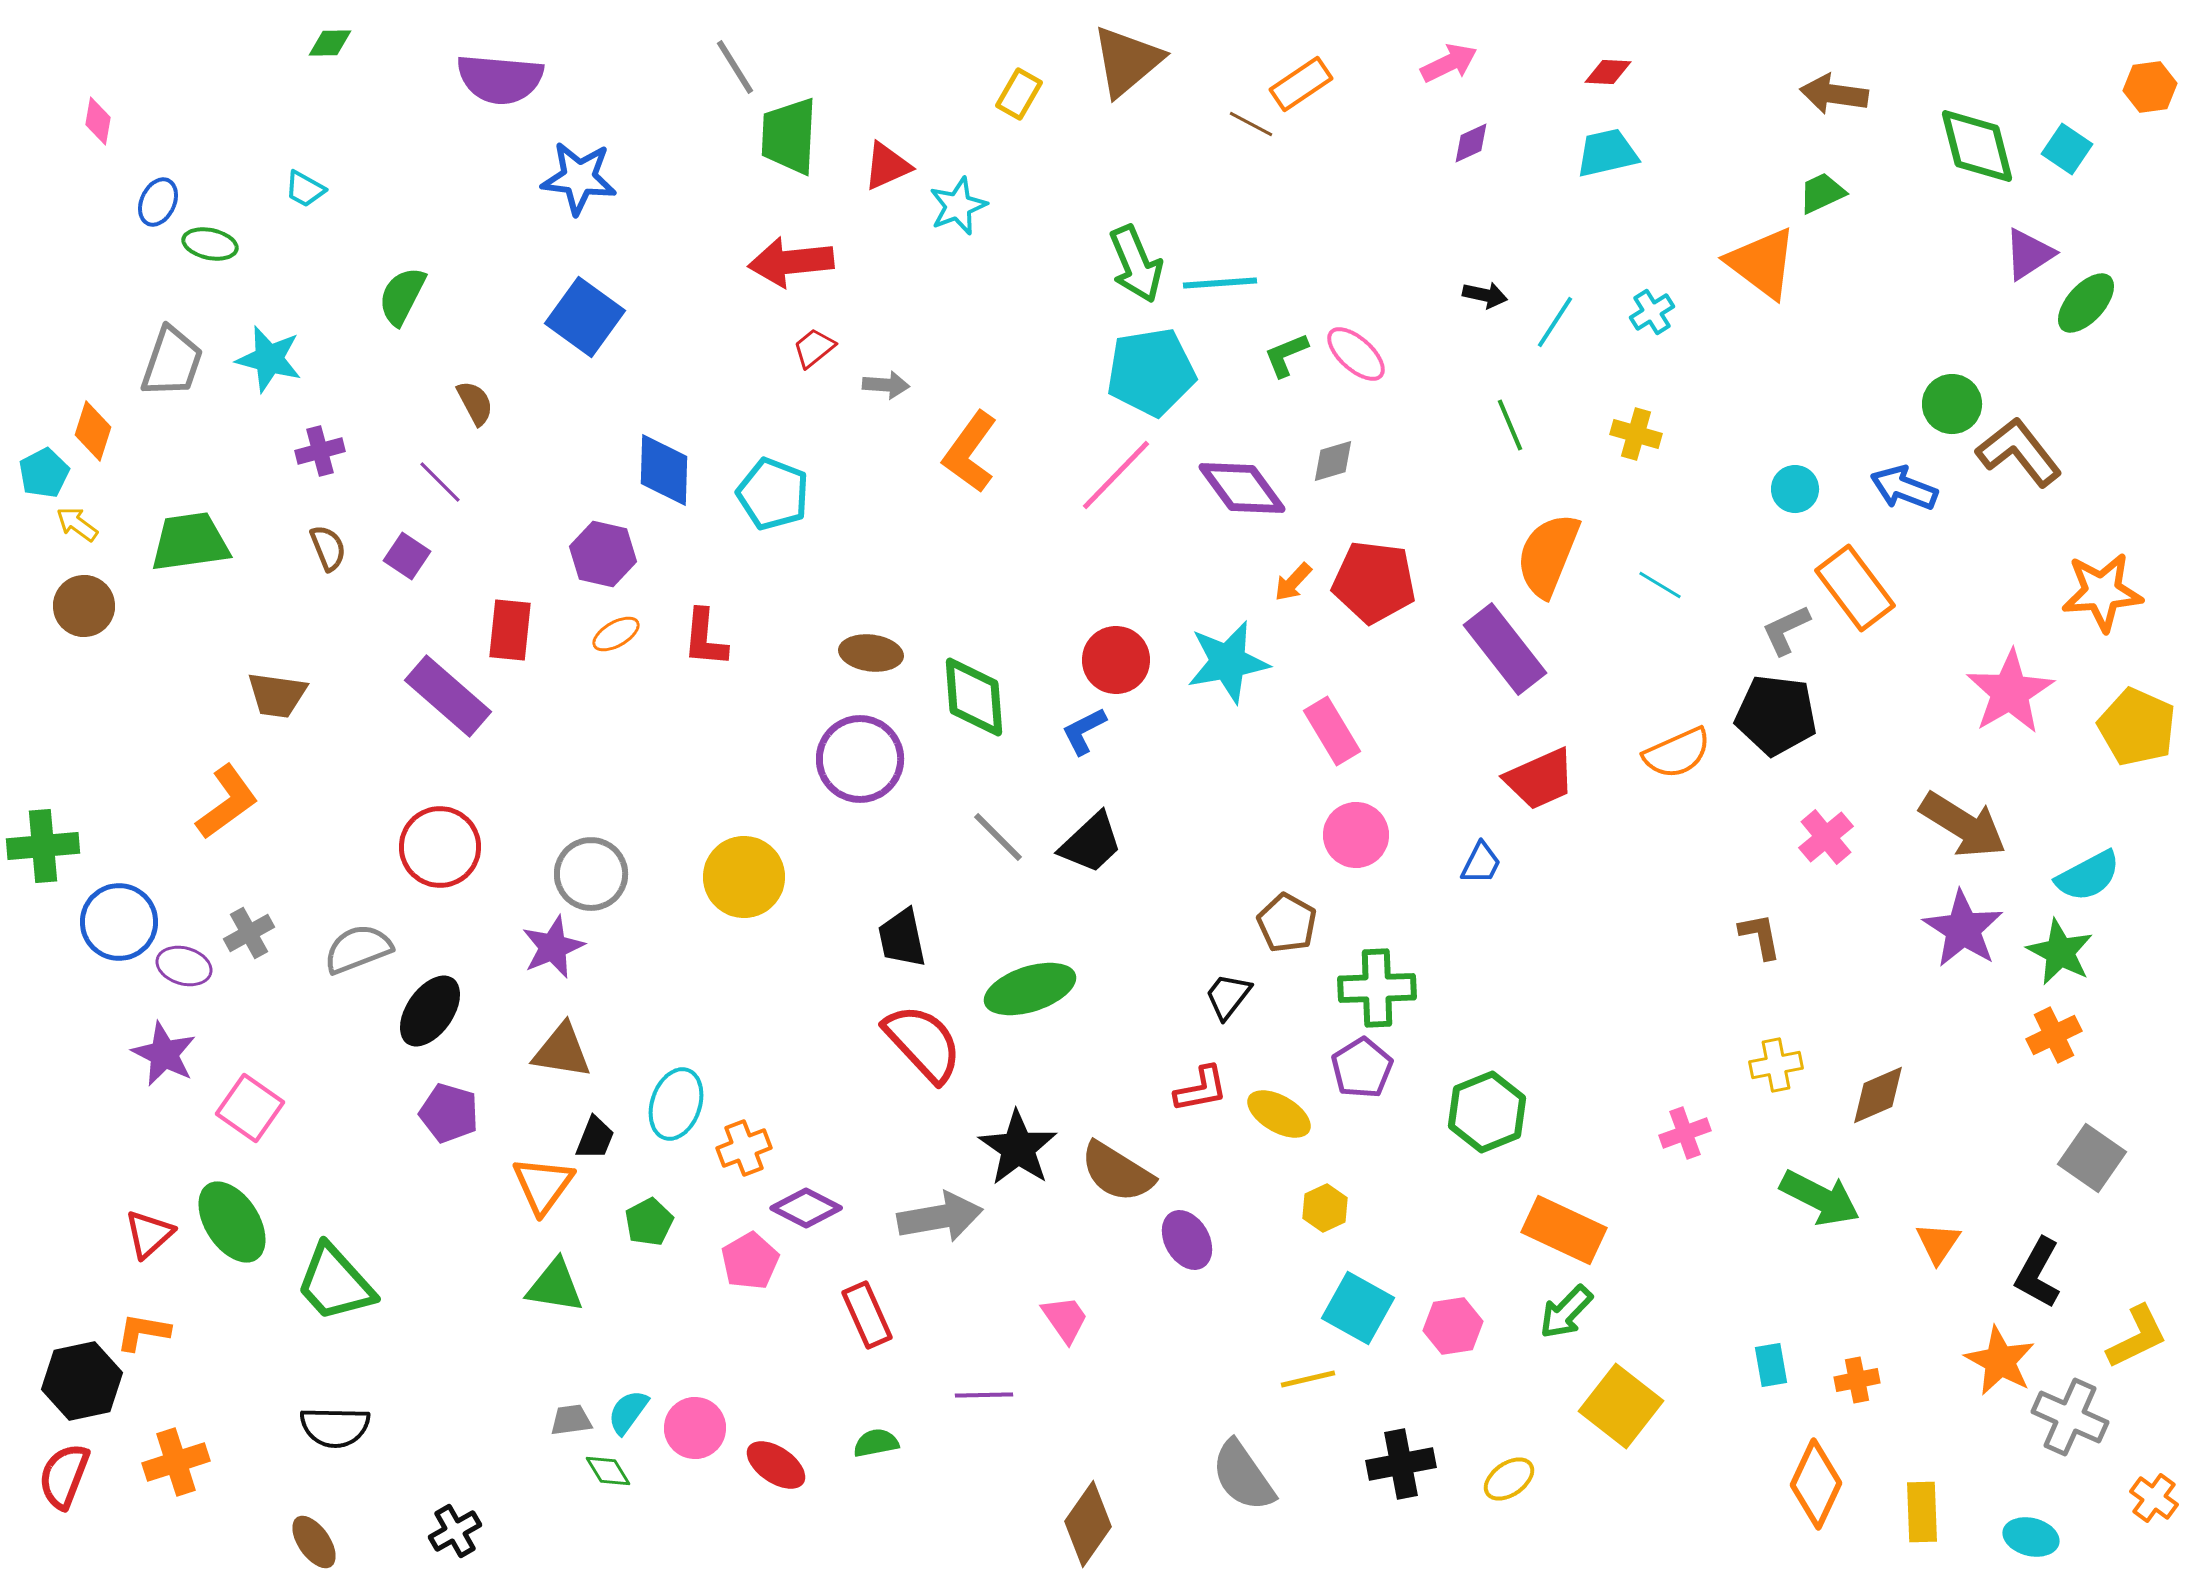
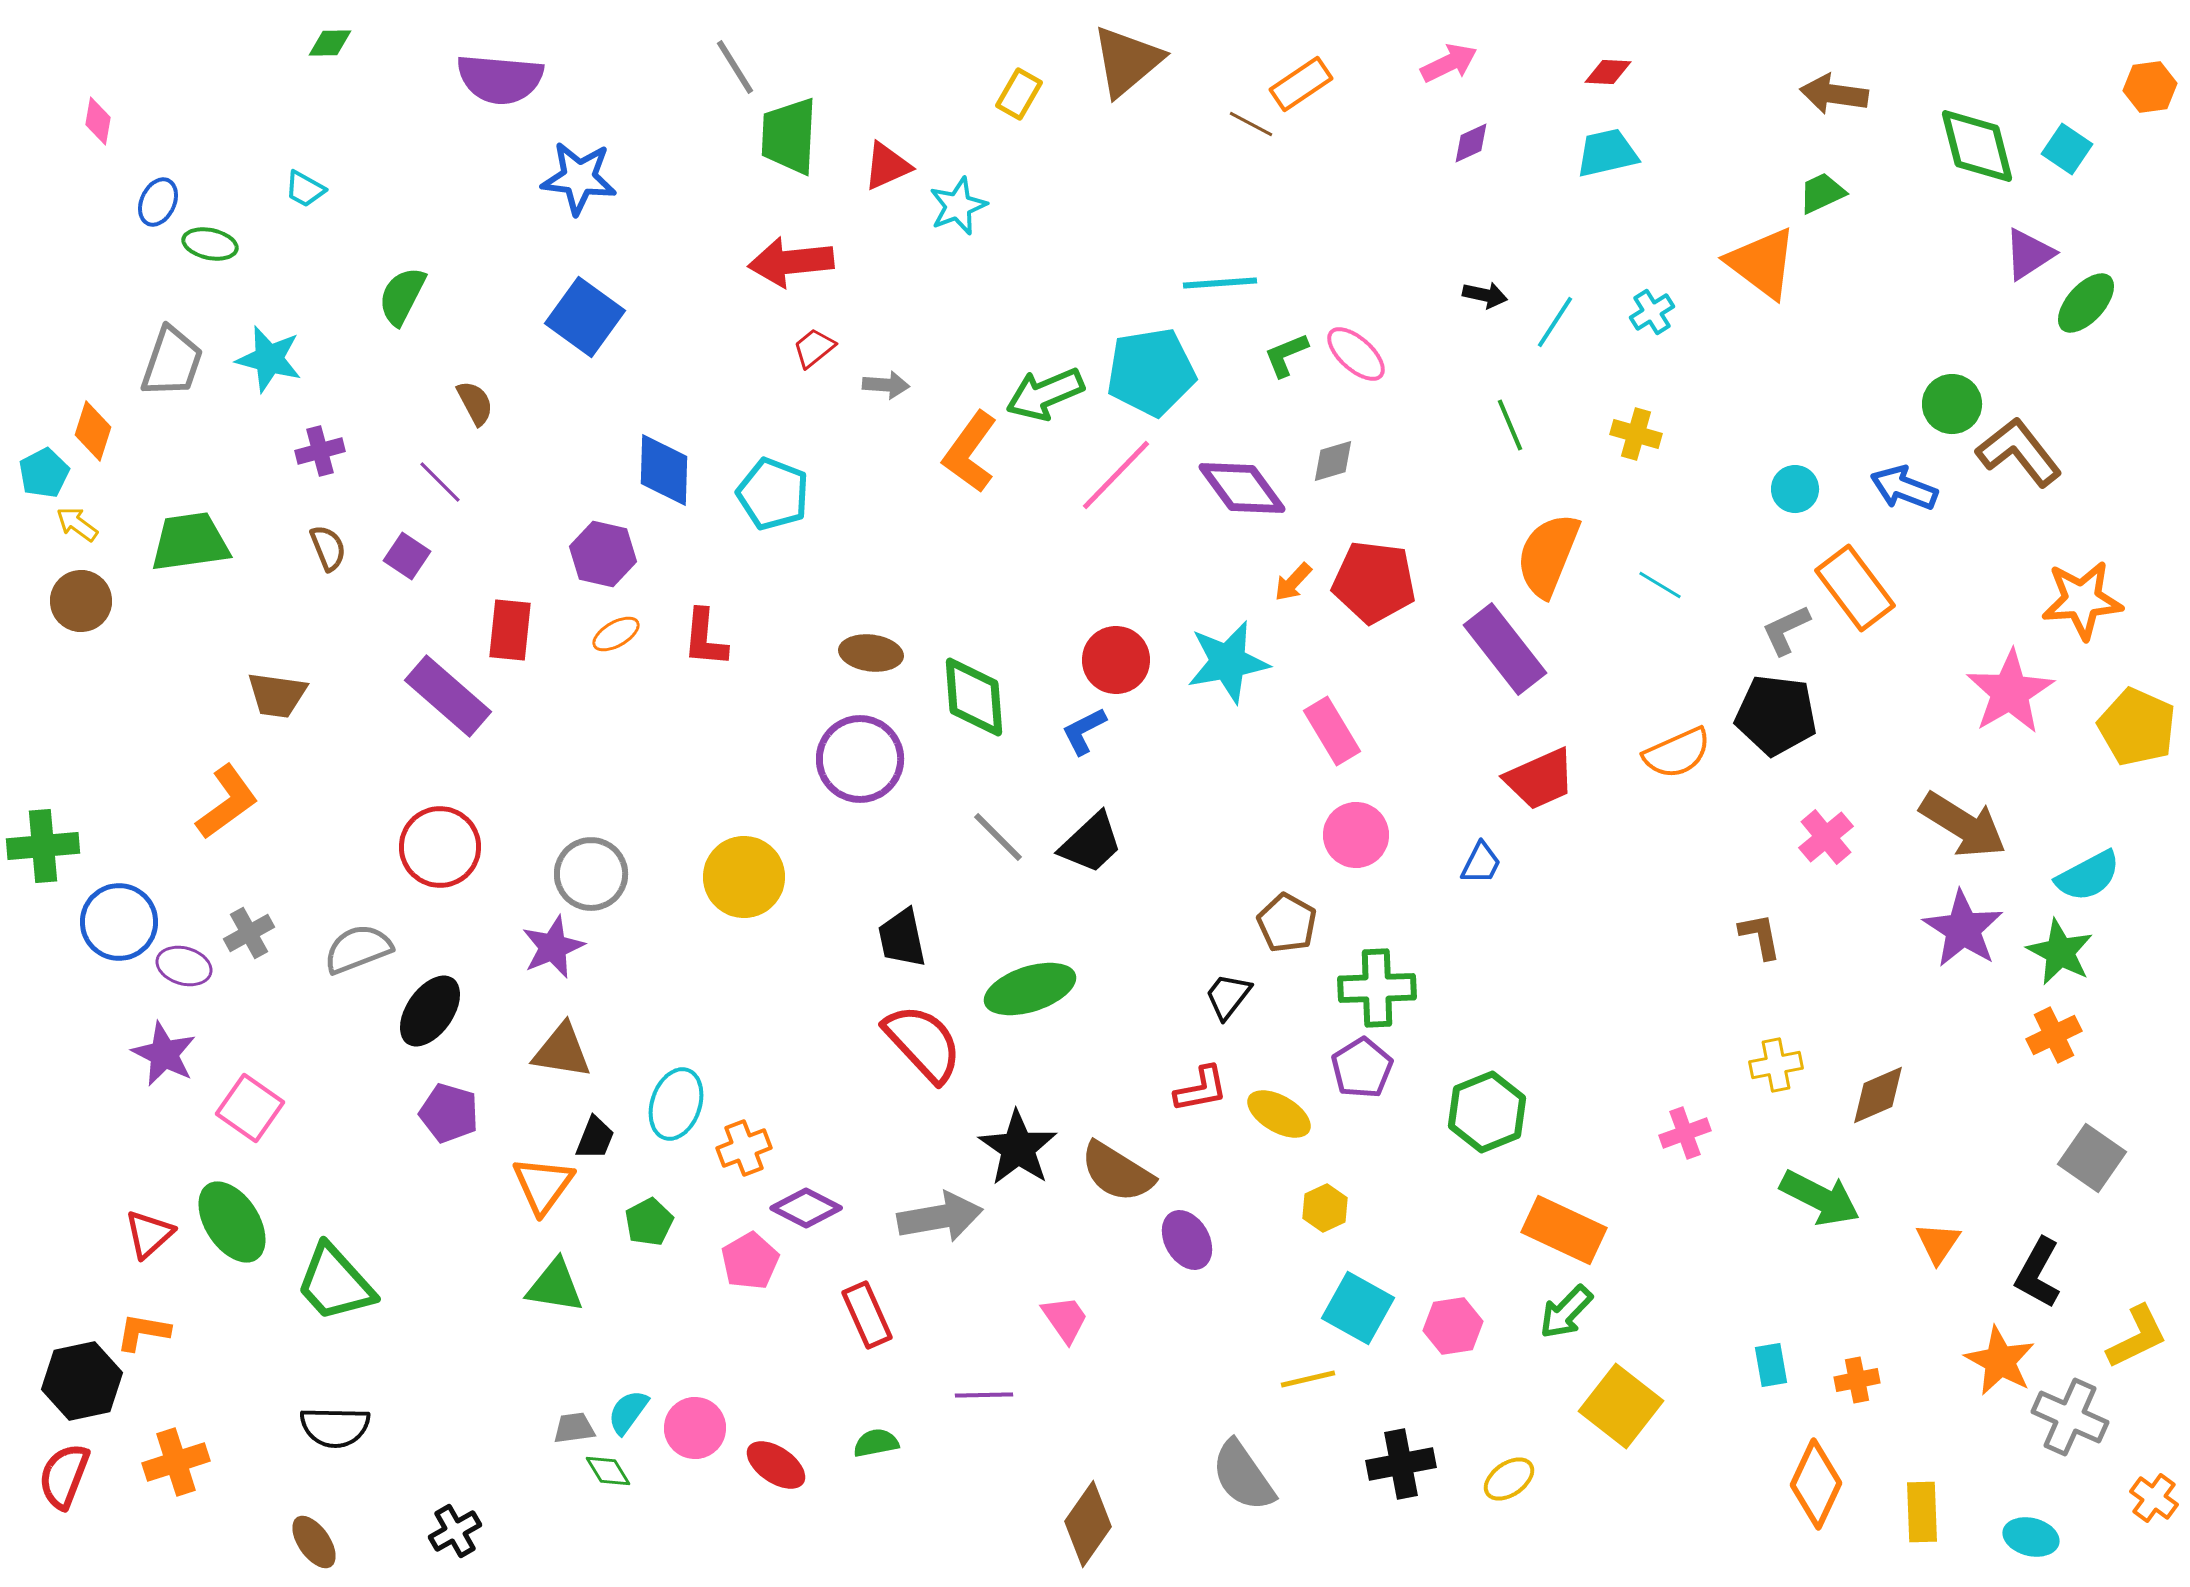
green arrow at (1136, 264): moved 91 px left, 130 px down; rotated 90 degrees clockwise
orange star at (2102, 592): moved 20 px left, 8 px down
brown circle at (84, 606): moved 3 px left, 5 px up
gray trapezoid at (571, 1420): moved 3 px right, 8 px down
